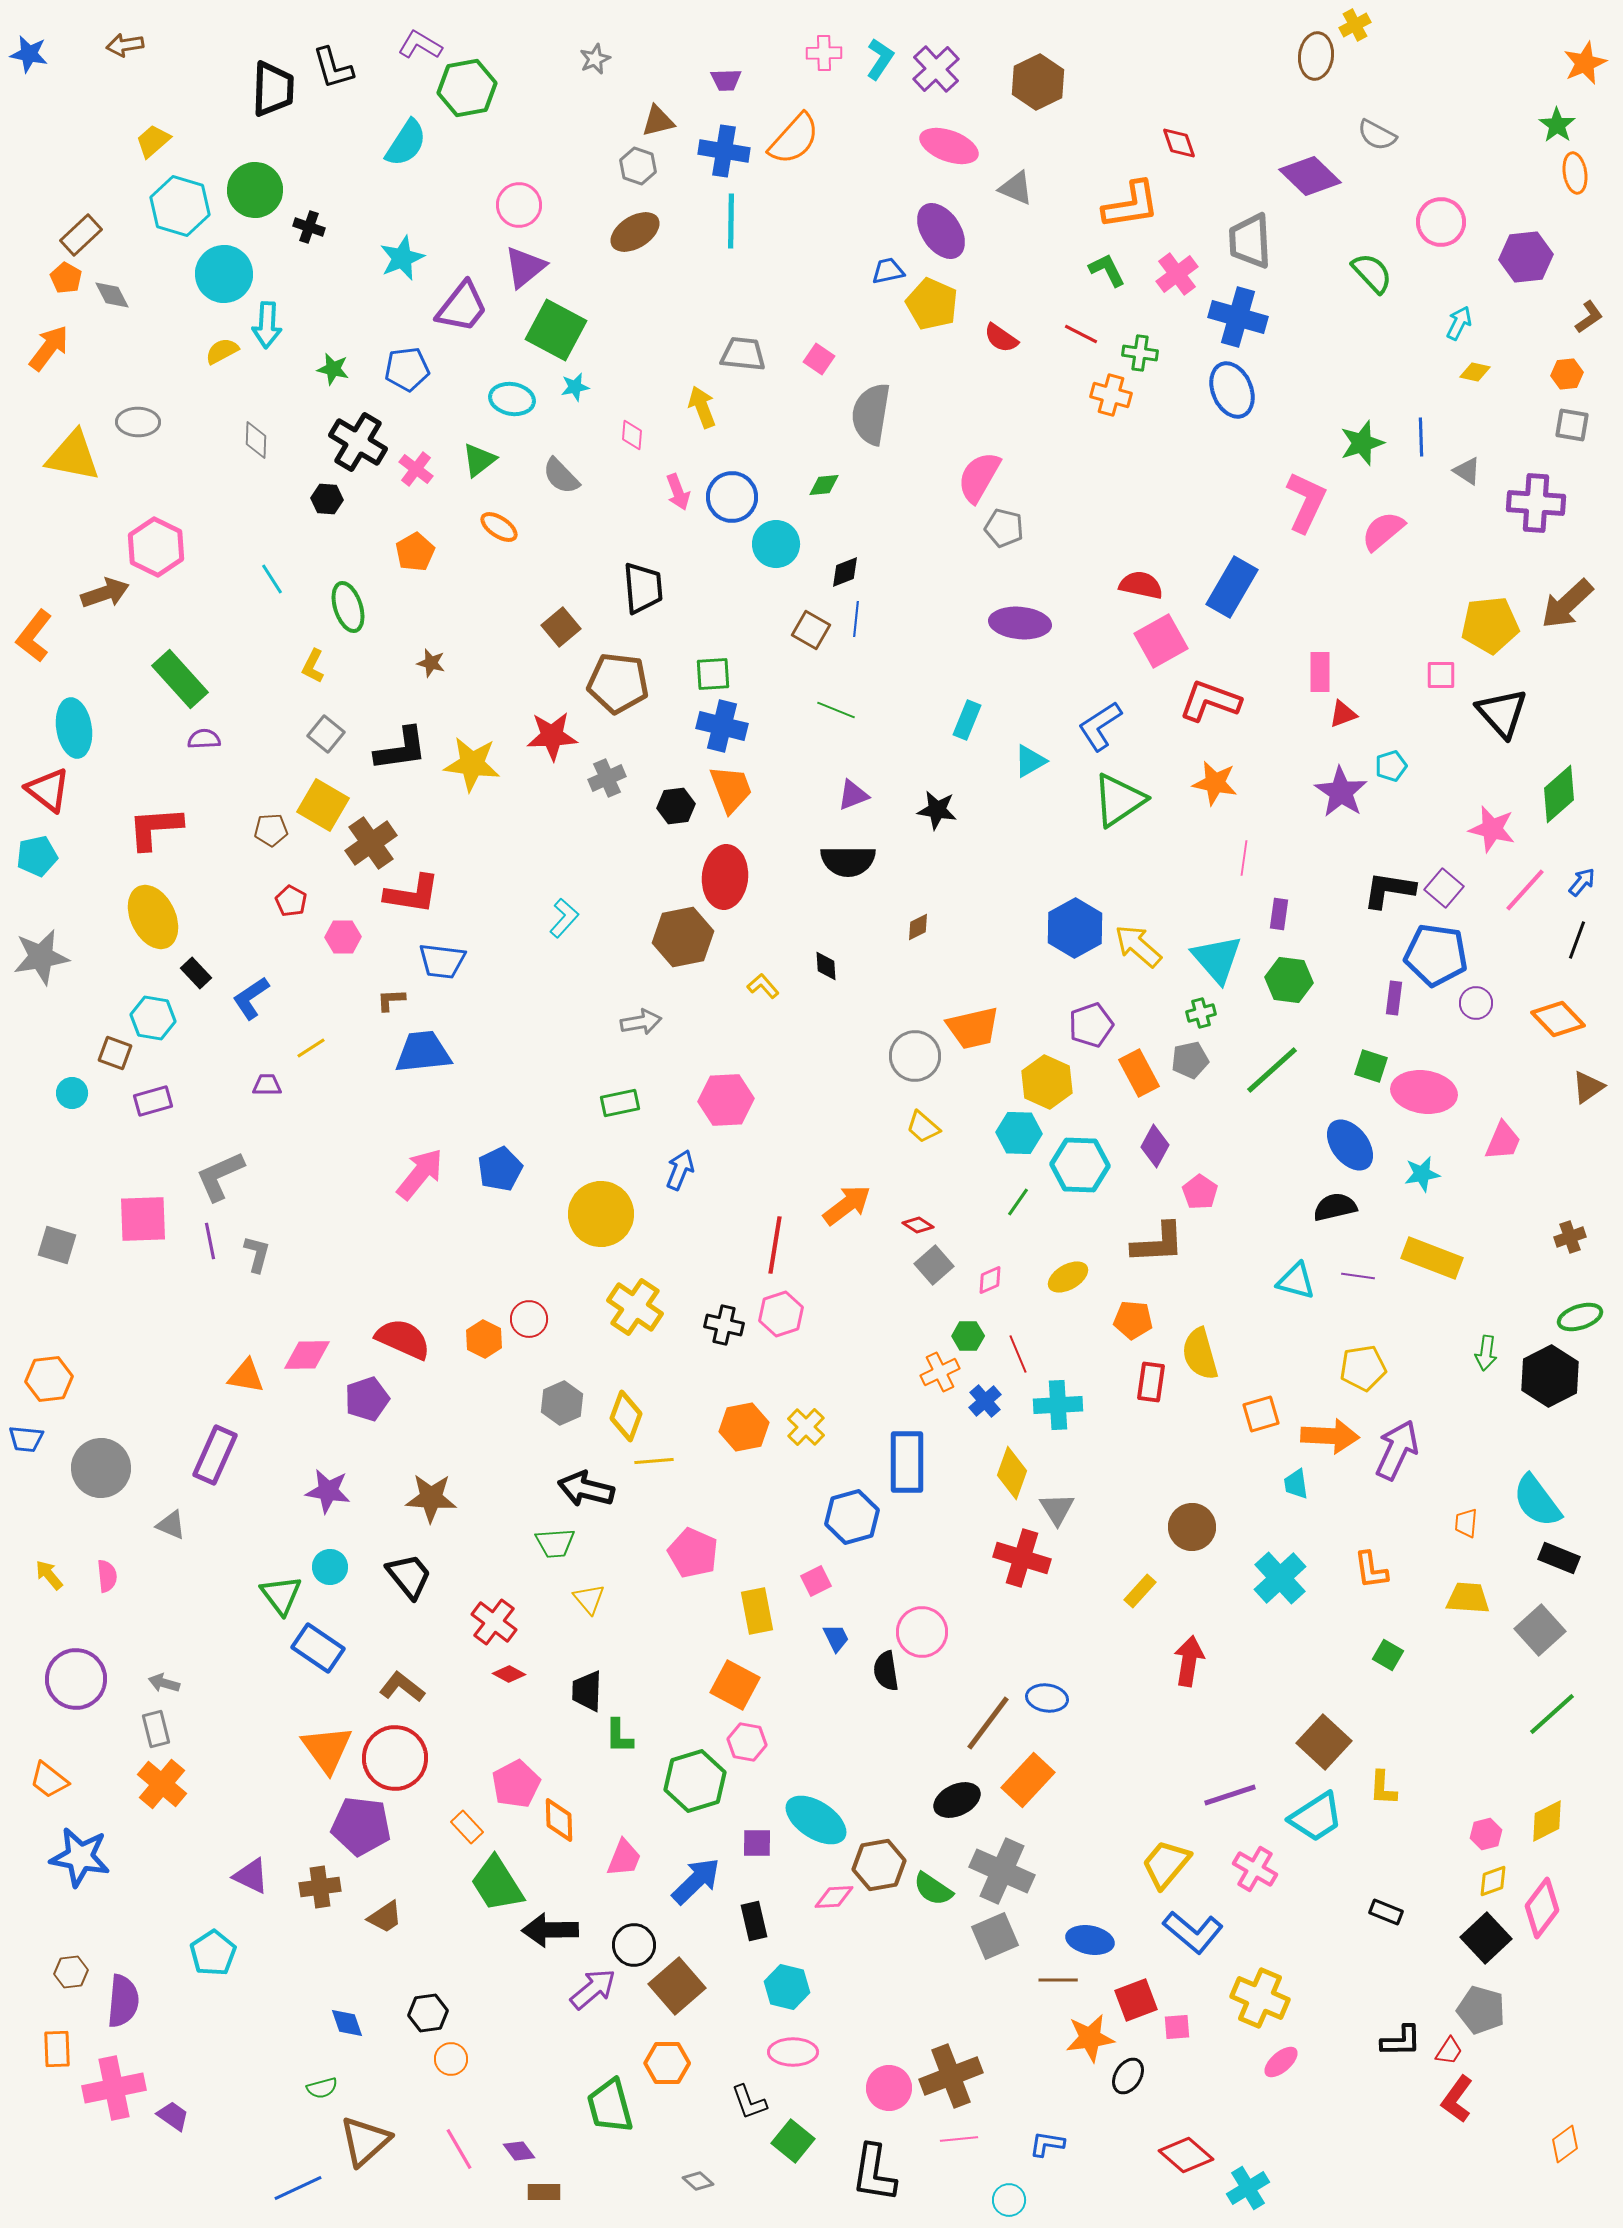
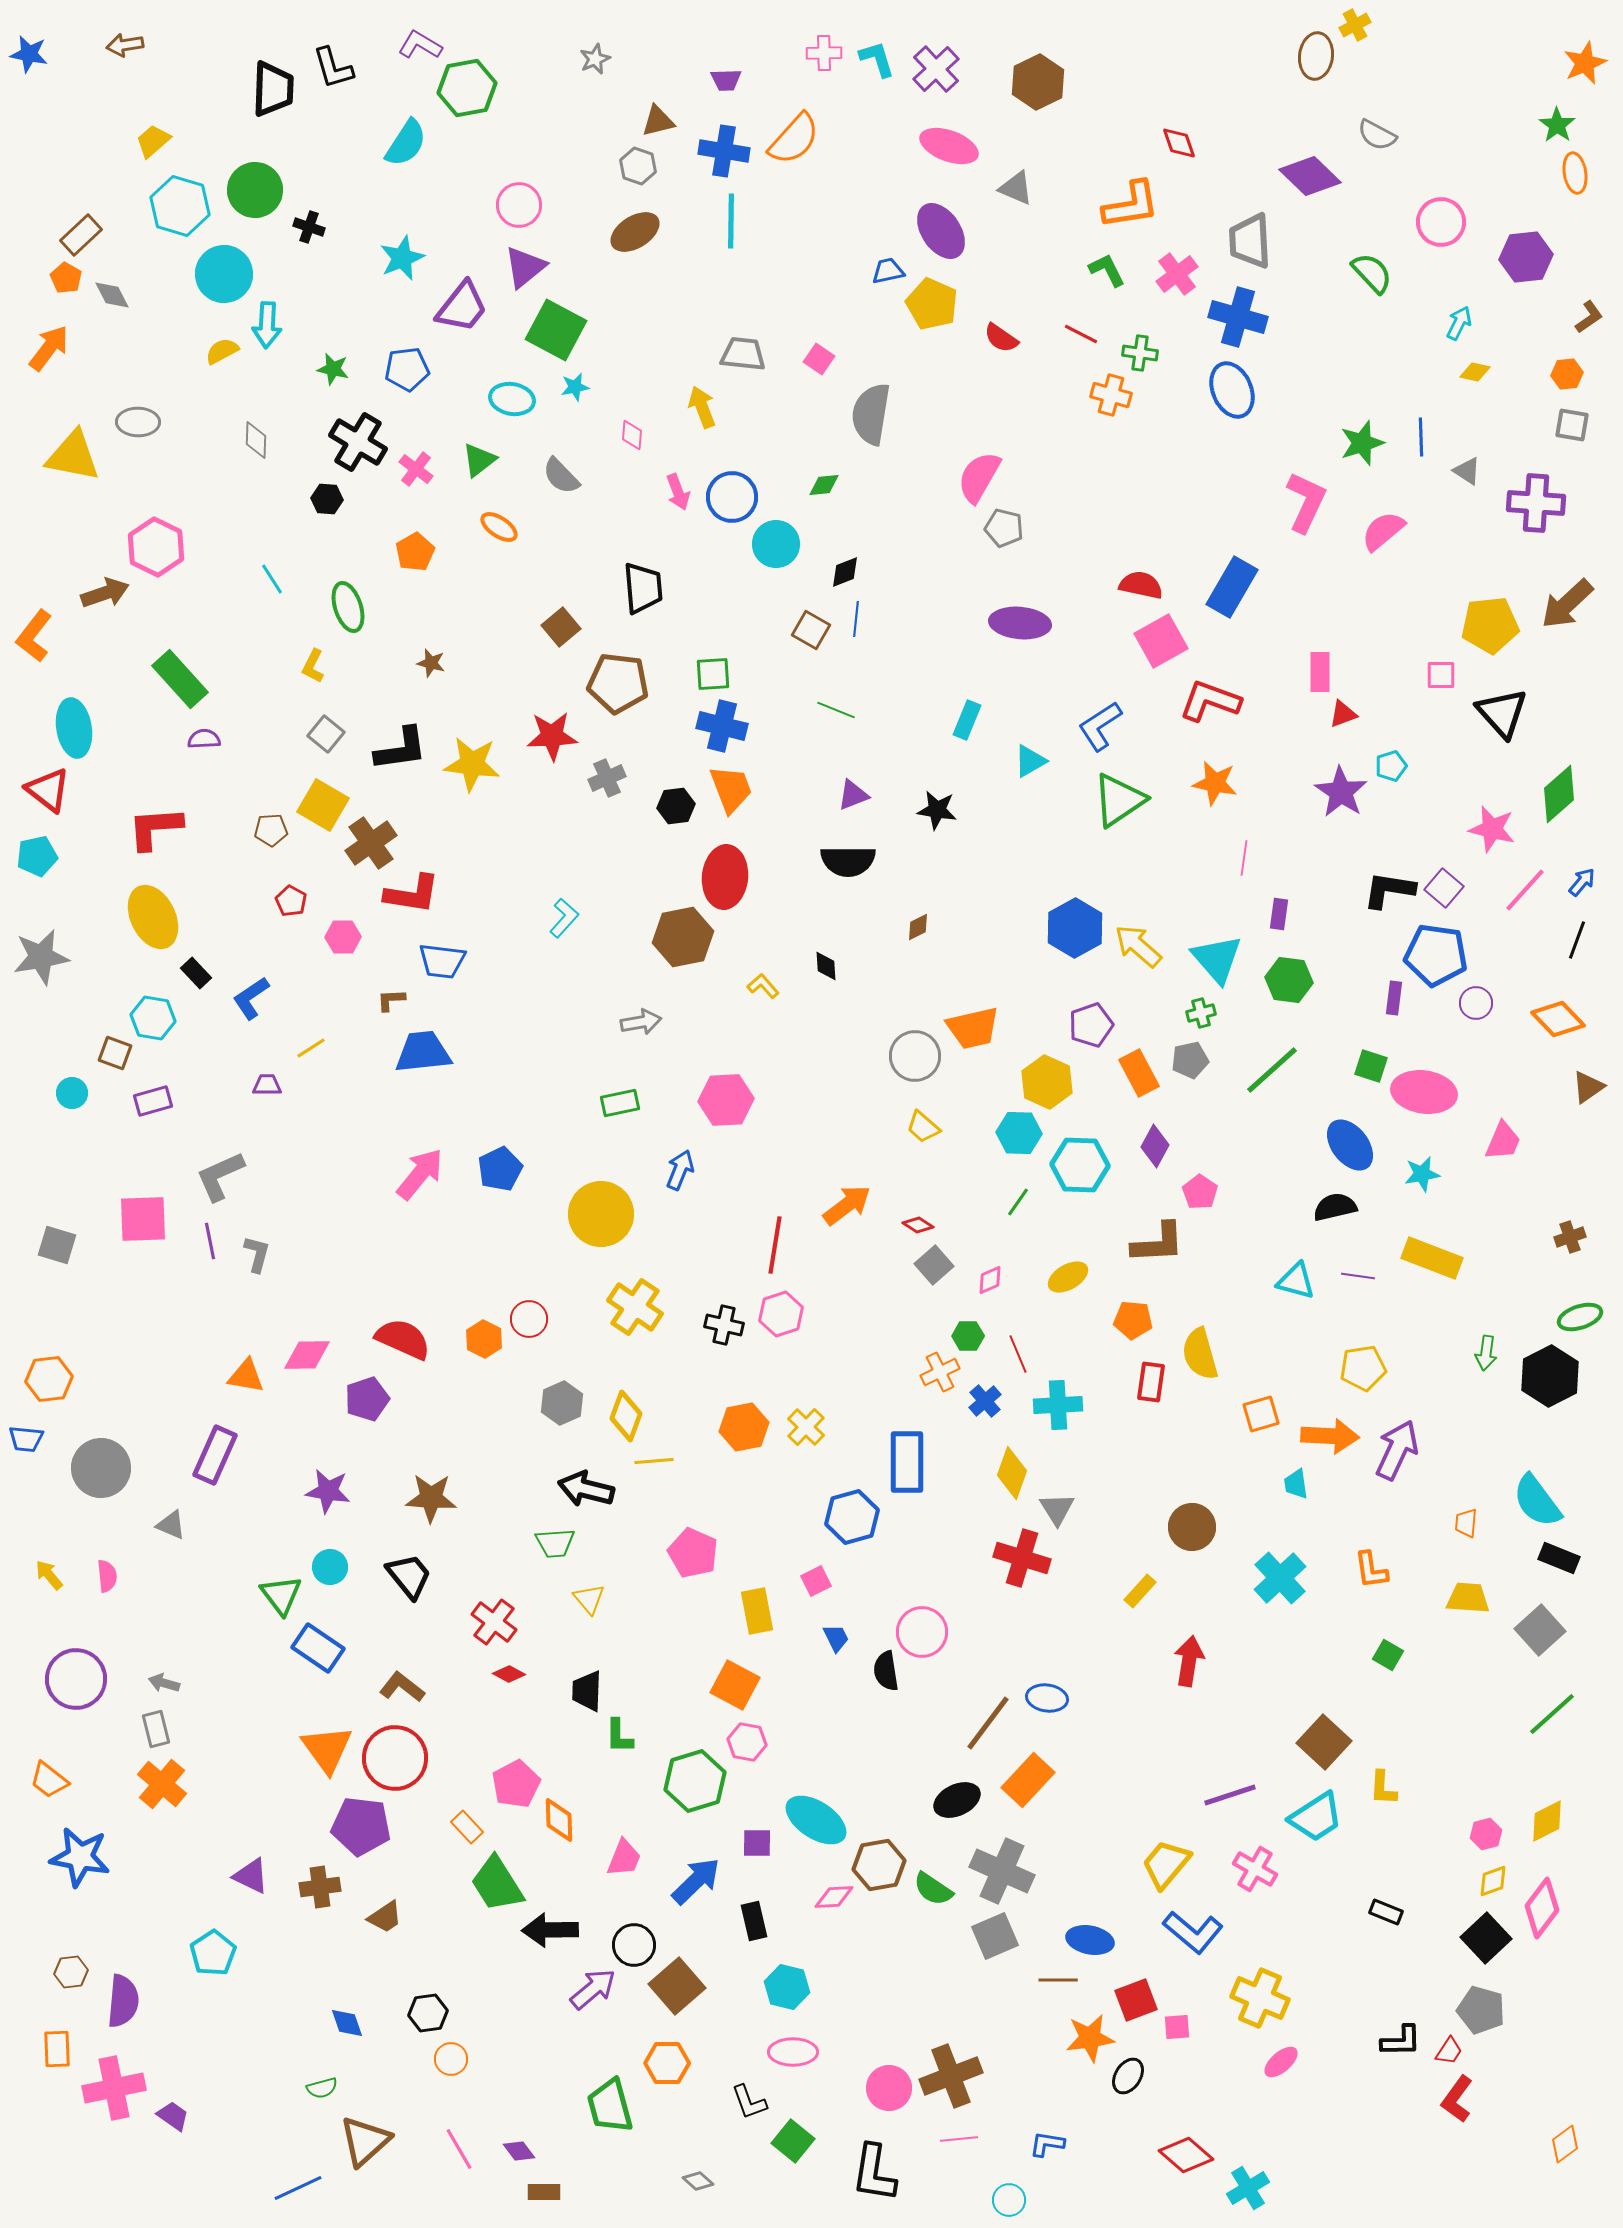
cyan L-shape at (880, 59): moved 3 px left; rotated 51 degrees counterclockwise
